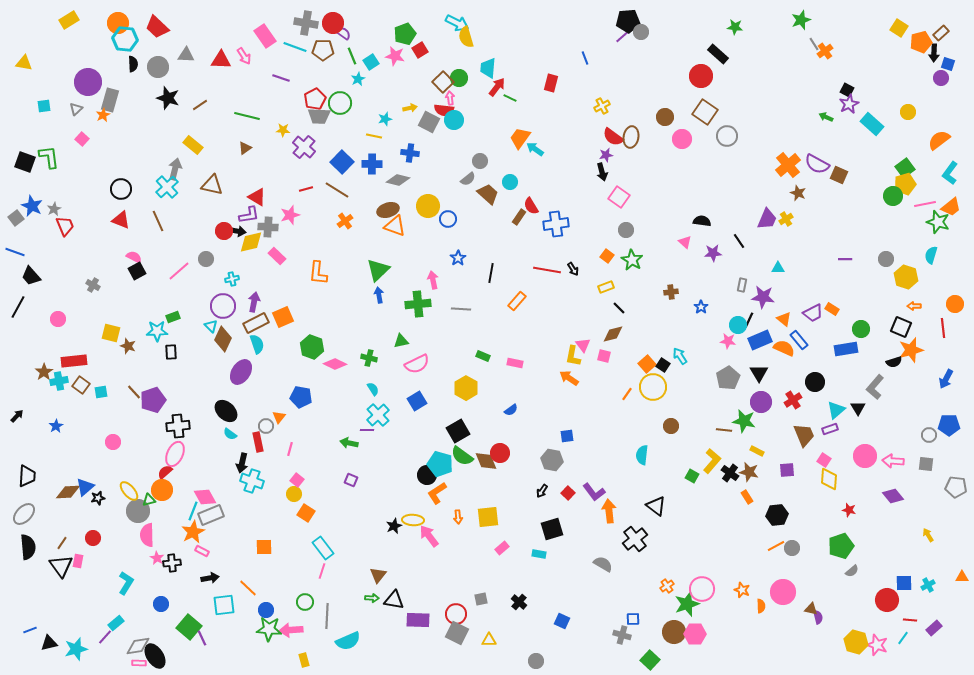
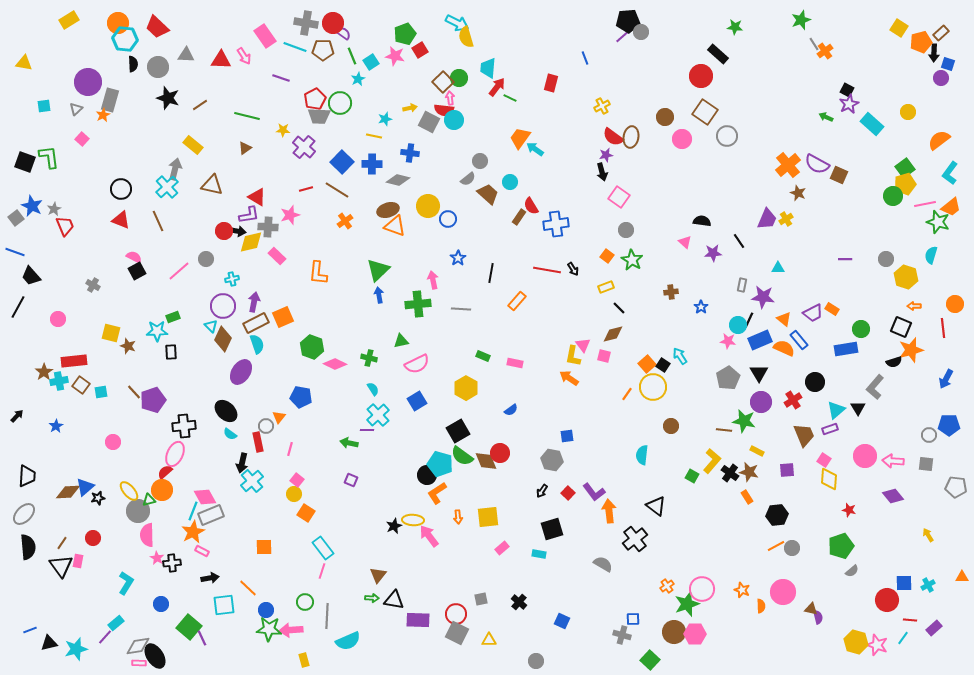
black cross at (178, 426): moved 6 px right
cyan cross at (252, 481): rotated 30 degrees clockwise
